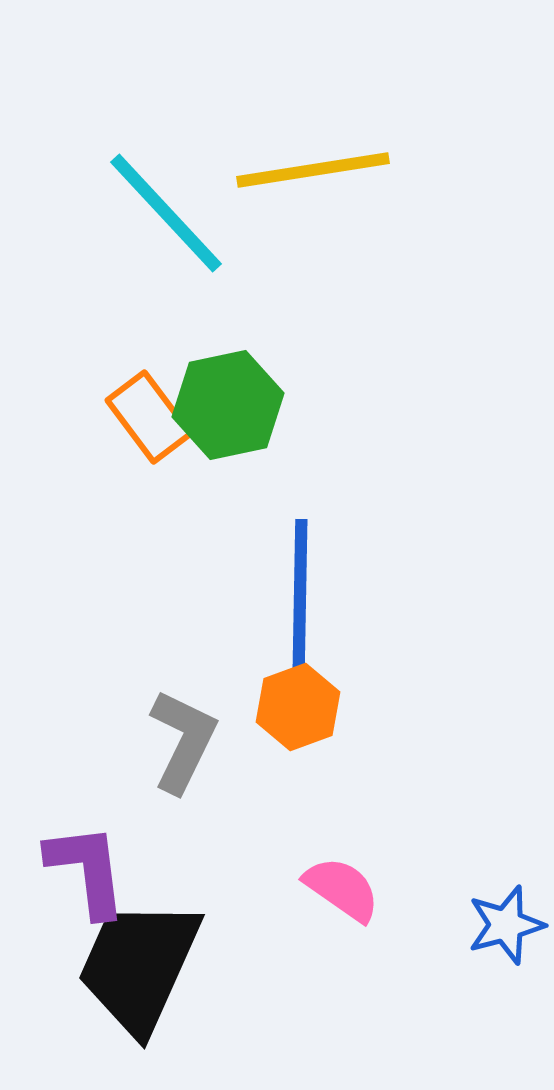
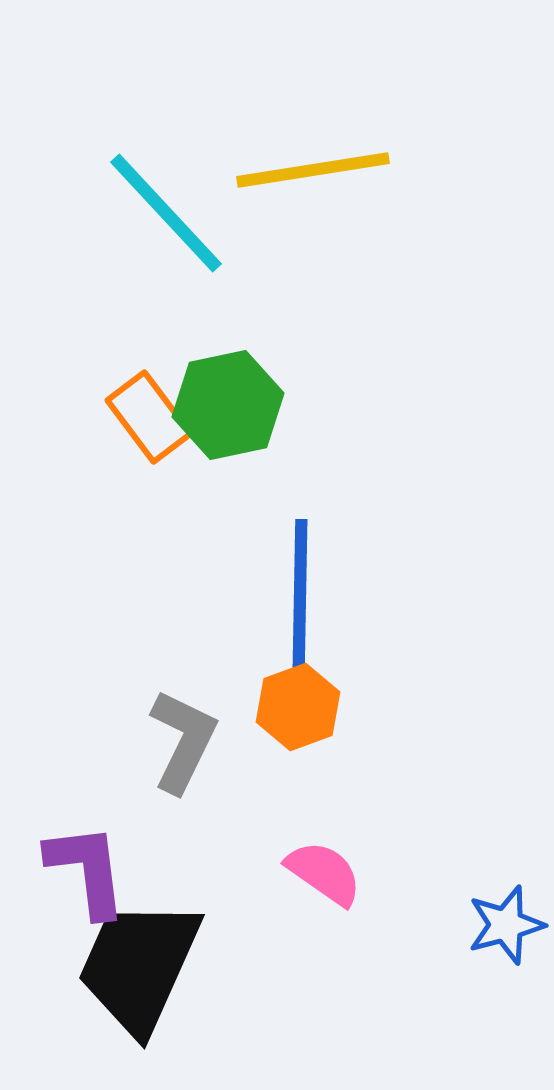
pink semicircle: moved 18 px left, 16 px up
